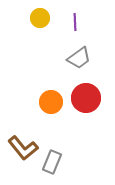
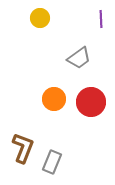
purple line: moved 26 px right, 3 px up
red circle: moved 5 px right, 4 px down
orange circle: moved 3 px right, 3 px up
brown L-shape: rotated 120 degrees counterclockwise
